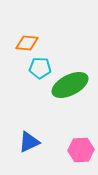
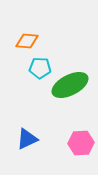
orange diamond: moved 2 px up
blue triangle: moved 2 px left, 3 px up
pink hexagon: moved 7 px up
